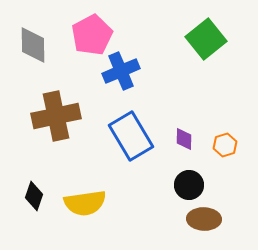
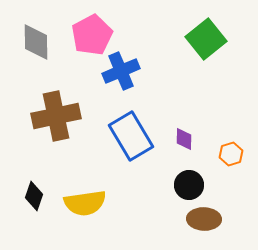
gray diamond: moved 3 px right, 3 px up
orange hexagon: moved 6 px right, 9 px down
